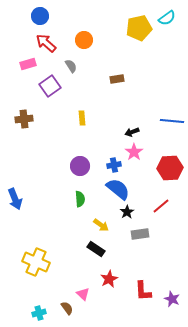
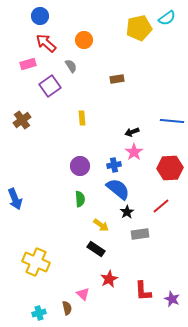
brown cross: moved 2 px left, 1 px down; rotated 30 degrees counterclockwise
brown semicircle: rotated 24 degrees clockwise
